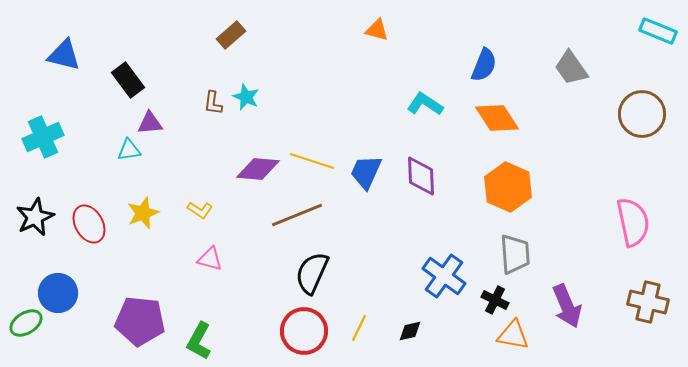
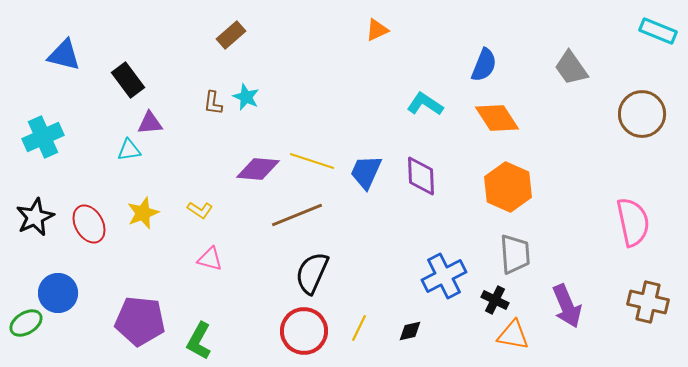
orange triangle at (377, 30): rotated 40 degrees counterclockwise
blue cross at (444, 276): rotated 27 degrees clockwise
